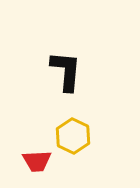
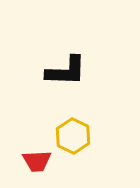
black L-shape: rotated 87 degrees clockwise
